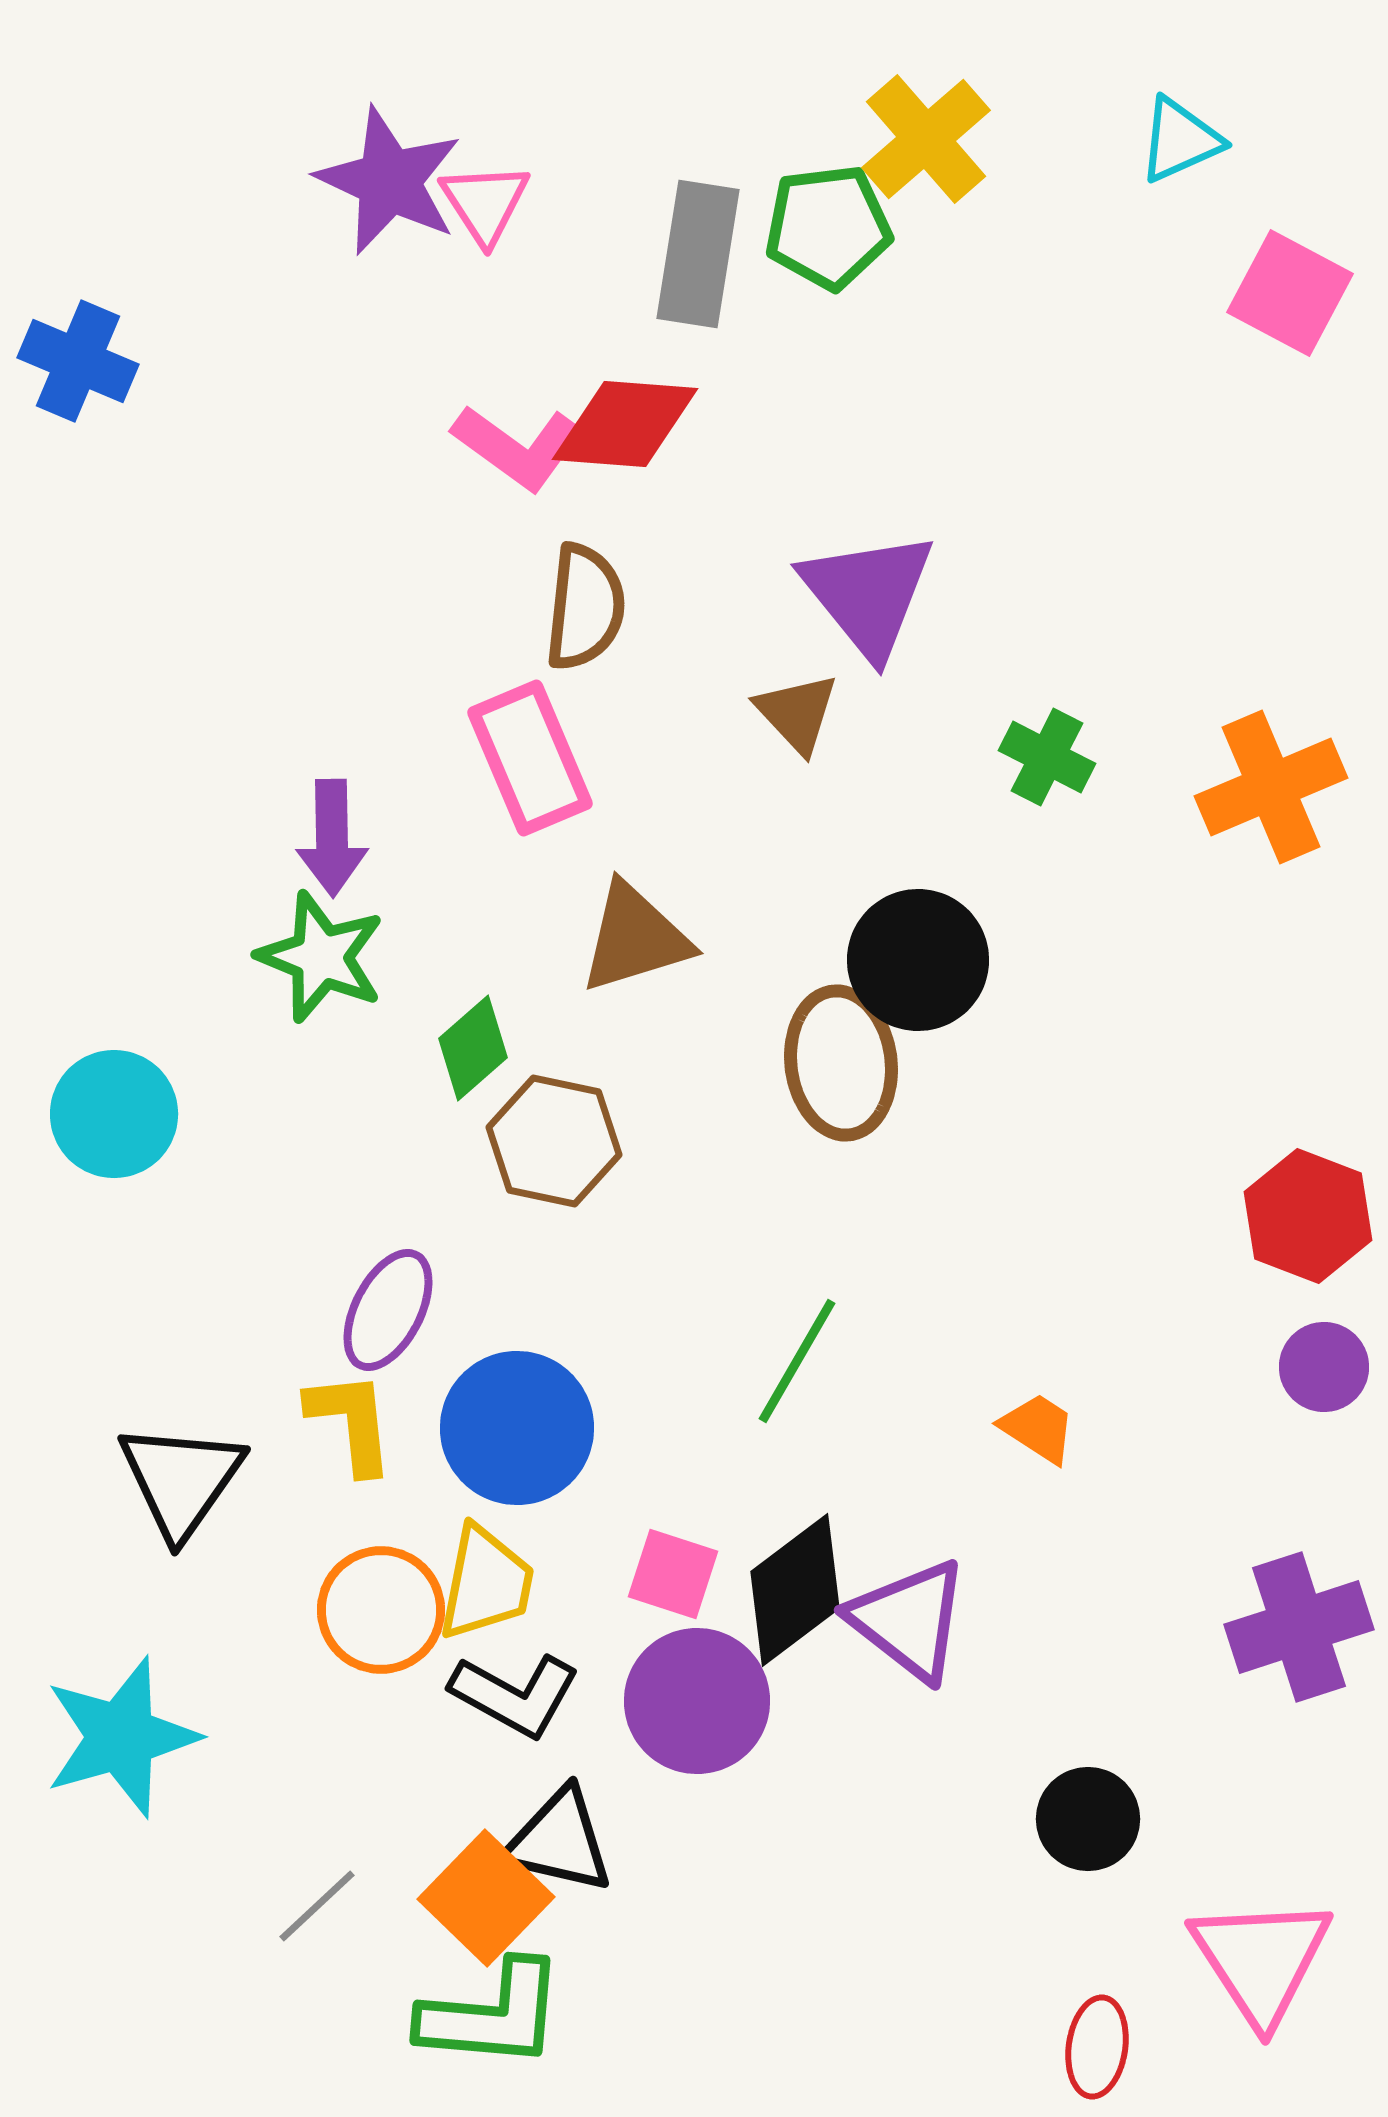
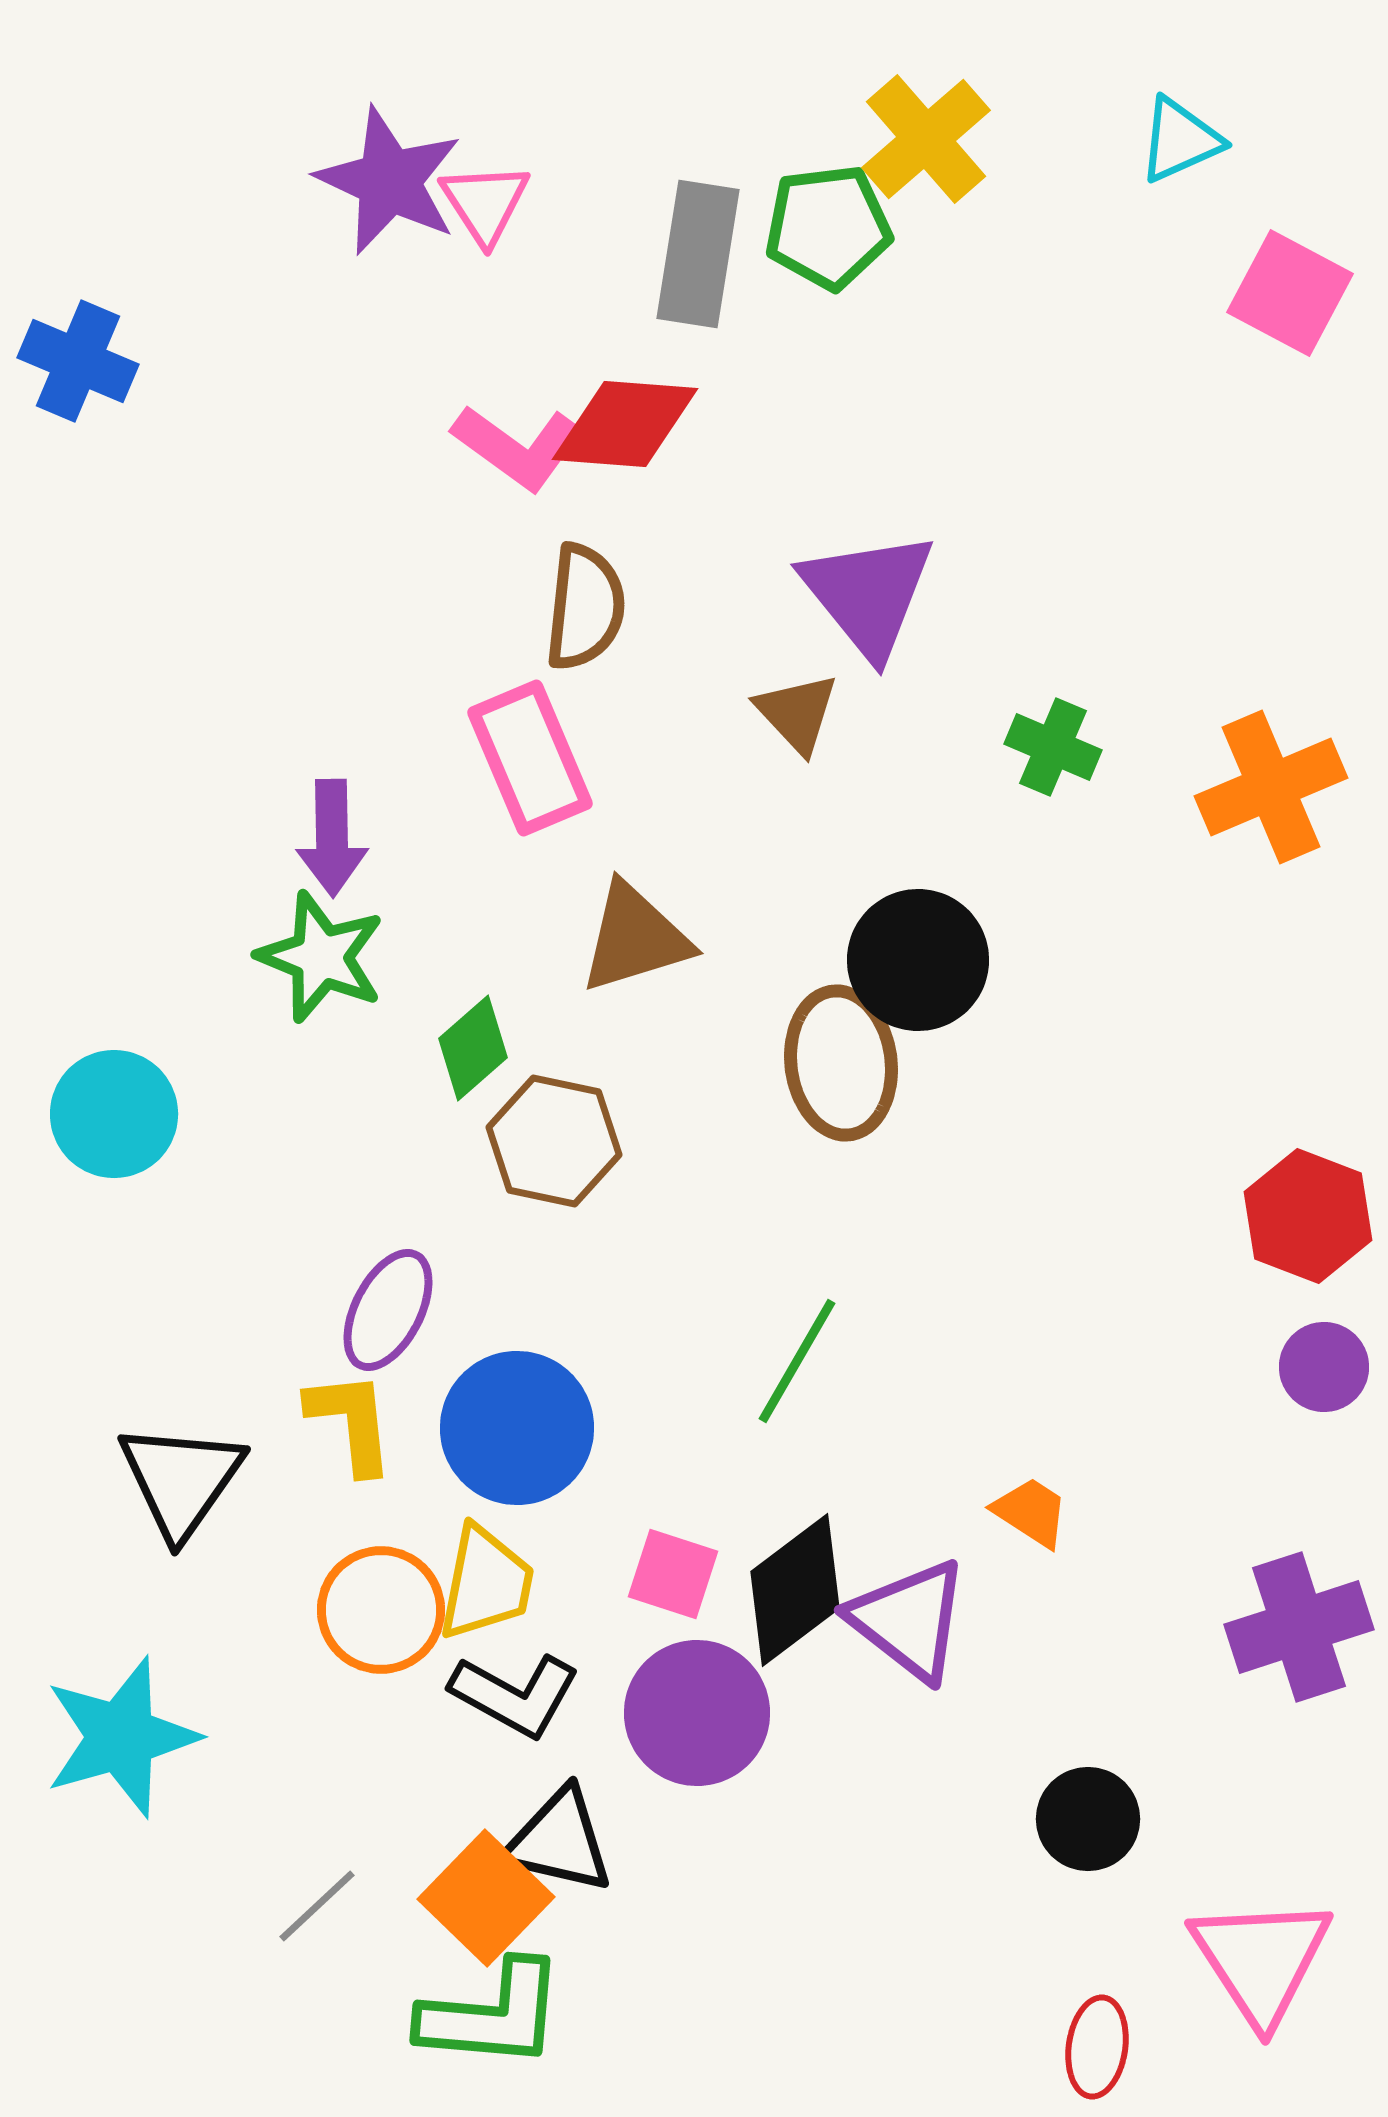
green cross at (1047, 757): moved 6 px right, 10 px up; rotated 4 degrees counterclockwise
orange trapezoid at (1038, 1428): moved 7 px left, 84 px down
purple circle at (697, 1701): moved 12 px down
